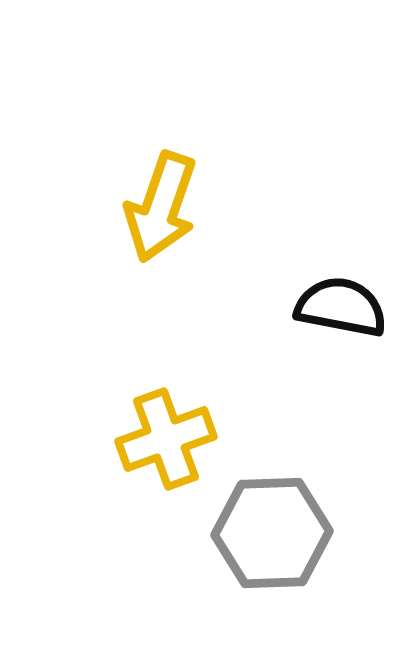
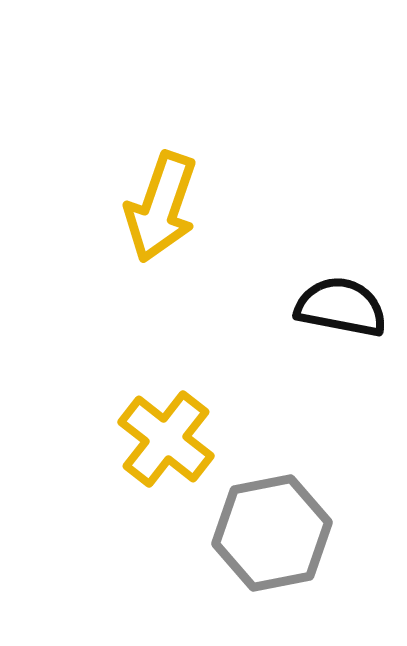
yellow cross: rotated 32 degrees counterclockwise
gray hexagon: rotated 9 degrees counterclockwise
